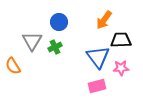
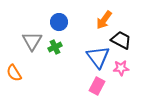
black trapezoid: rotated 30 degrees clockwise
orange semicircle: moved 1 px right, 7 px down
pink rectangle: rotated 48 degrees counterclockwise
